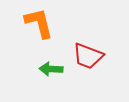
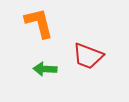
green arrow: moved 6 px left
